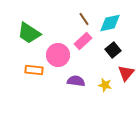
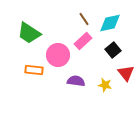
red triangle: rotated 18 degrees counterclockwise
